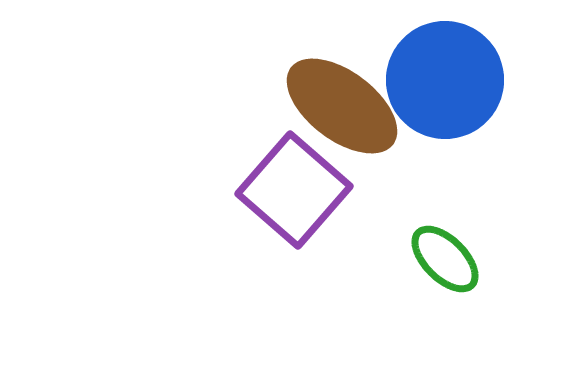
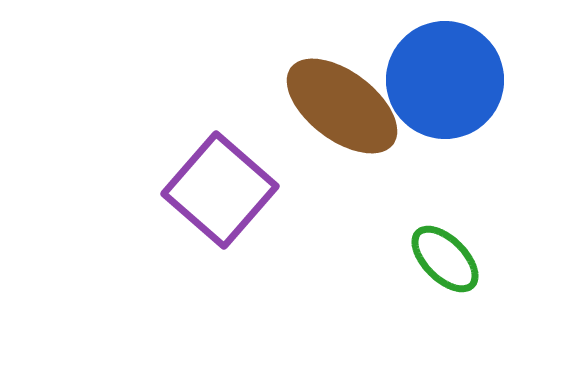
purple square: moved 74 px left
